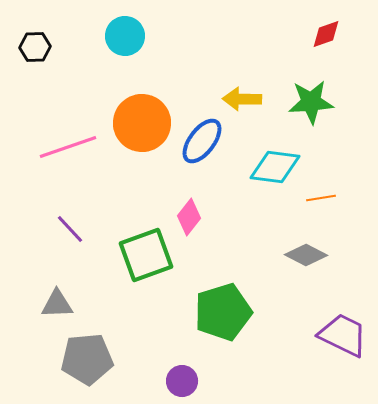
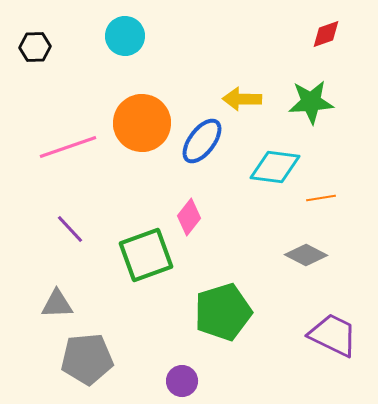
purple trapezoid: moved 10 px left
